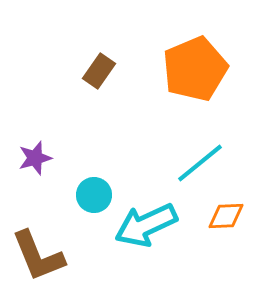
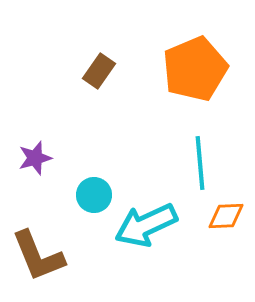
cyan line: rotated 56 degrees counterclockwise
